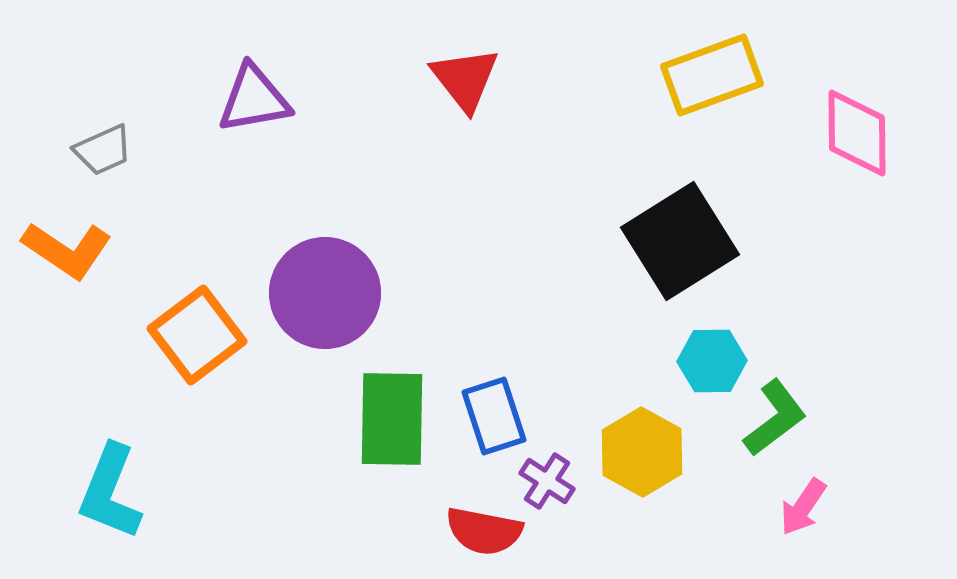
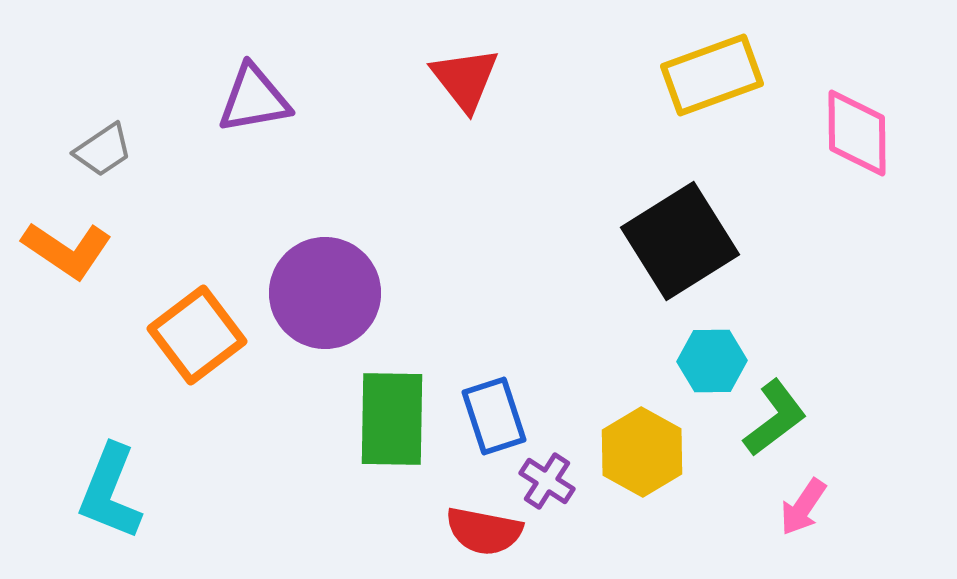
gray trapezoid: rotated 10 degrees counterclockwise
